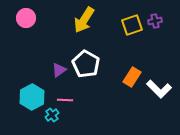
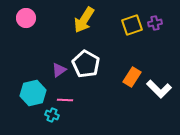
purple cross: moved 2 px down
cyan hexagon: moved 1 px right, 4 px up; rotated 15 degrees clockwise
cyan cross: rotated 32 degrees counterclockwise
